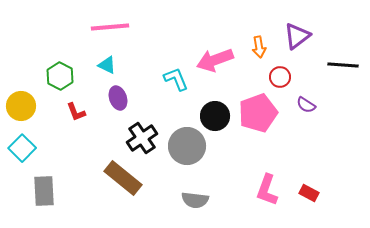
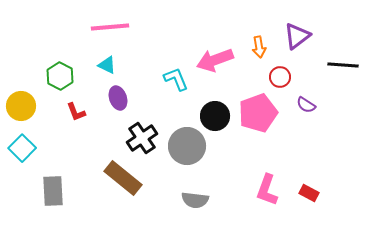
gray rectangle: moved 9 px right
